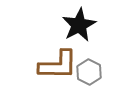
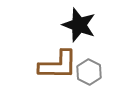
black star: rotated 24 degrees counterclockwise
